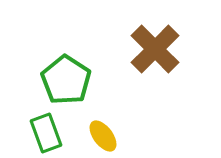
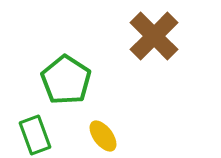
brown cross: moved 1 px left, 13 px up
green rectangle: moved 11 px left, 2 px down
